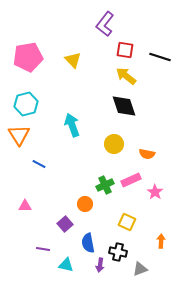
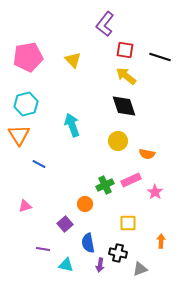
yellow circle: moved 4 px right, 3 px up
pink triangle: rotated 16 degrees counterclockwise
yellow square: moved 1 px right, 1 px down; rotated 24 degrees counterclockwise
black cross: moved 1 px down
